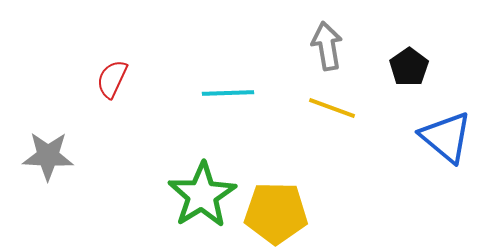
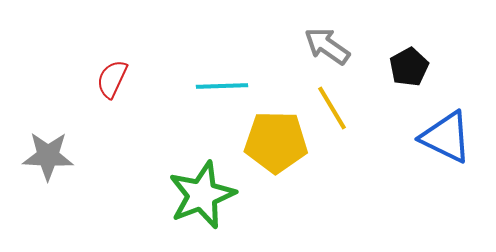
gray arrow: rotated 45 degrees counterclockwise
black pentagon: rotated 6 degrees clockwise
cyan line: moved 6 px left, 7 px up
yellow line: rotated 39 degrees clockwise
blue triangle: rotated 14 degrees counterclockwise
green star: rotated 10 degrees clockwise
yellow pentagon: moved 71 px up
